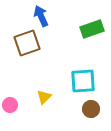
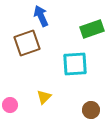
cyan square: moved 8 px left, 17 px up
brown circle: moved 1 px down
